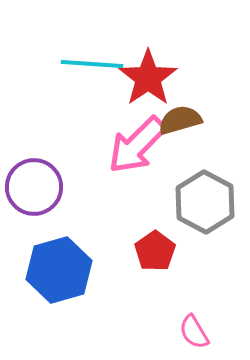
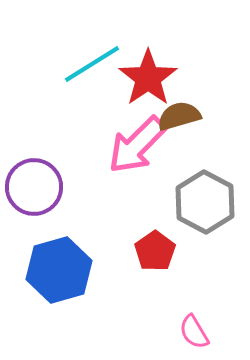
cyan line: rotated 36 degrees counterclockwise
brown semicircle: moved 1 px left, 4 px up
